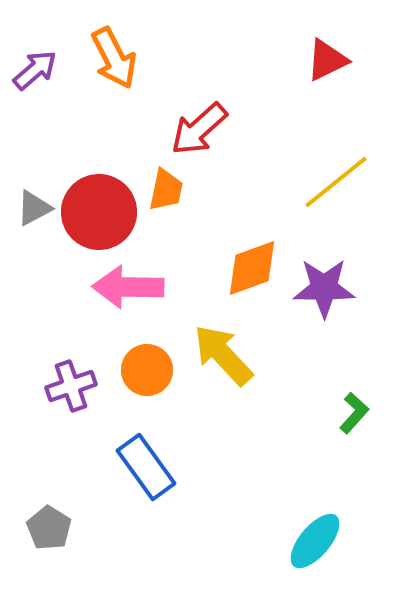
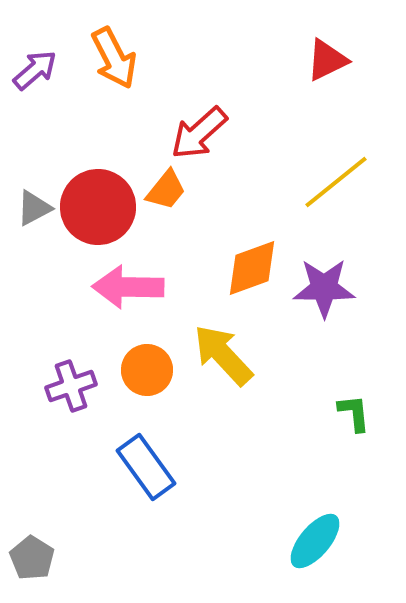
red arrow: moved 4 px down
orange trapezoid: rotated 27 degrees clockwise
red circle: moved 1 px left, 5 px up
green L-shape: rotated 48 degrees counterclockwise
gray pentagon: moved 17 px left, 30 px down
